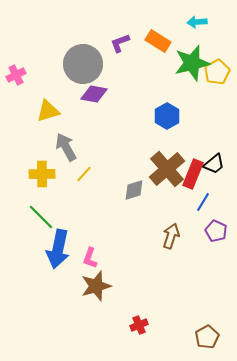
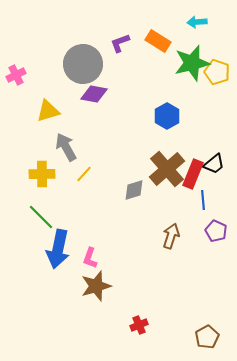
yellow pentagon: rotated 25 degrees counterclockwise
blue line: moved 2 px up; rotated 36 degrees counterclockwise
